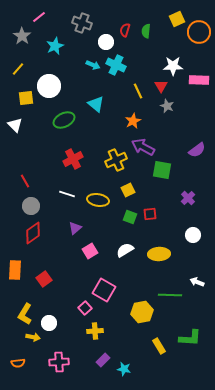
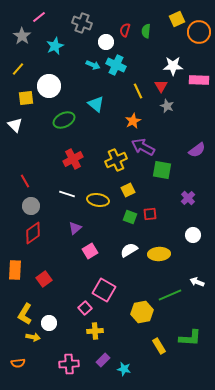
white semicircle at (125, 250): moved 4 px right
green line at (170, 295): rotated 25 degrees counterclockwise
pink cross at (59, 362): moved 10 px right, 2 px down
